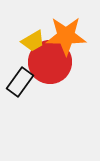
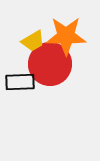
red circle: moved 2 px down
black rectangle: rotated 52 degrees clockwise
